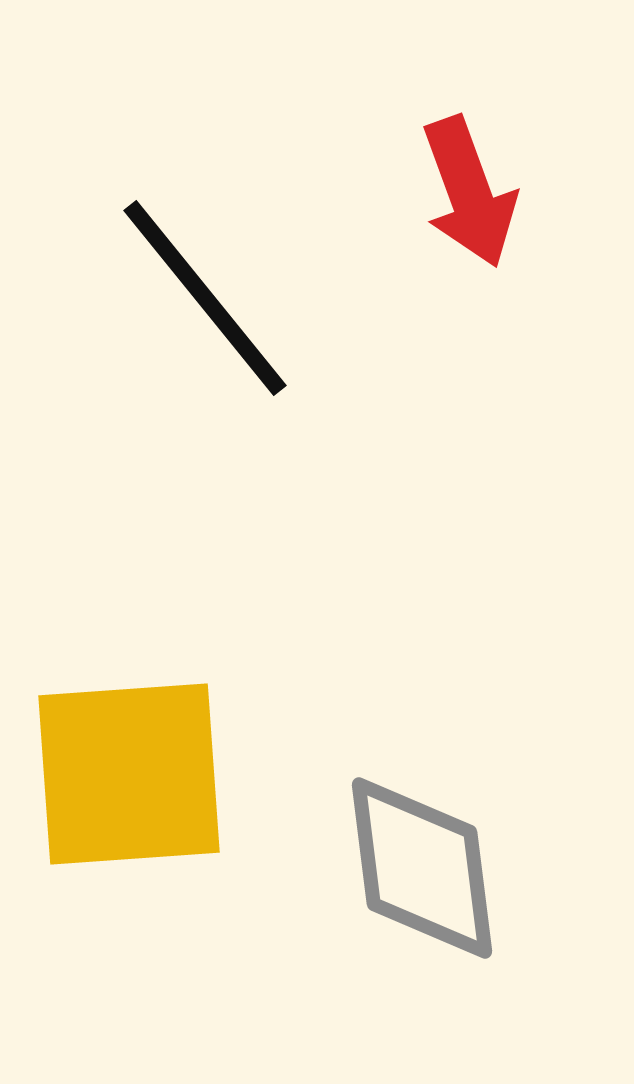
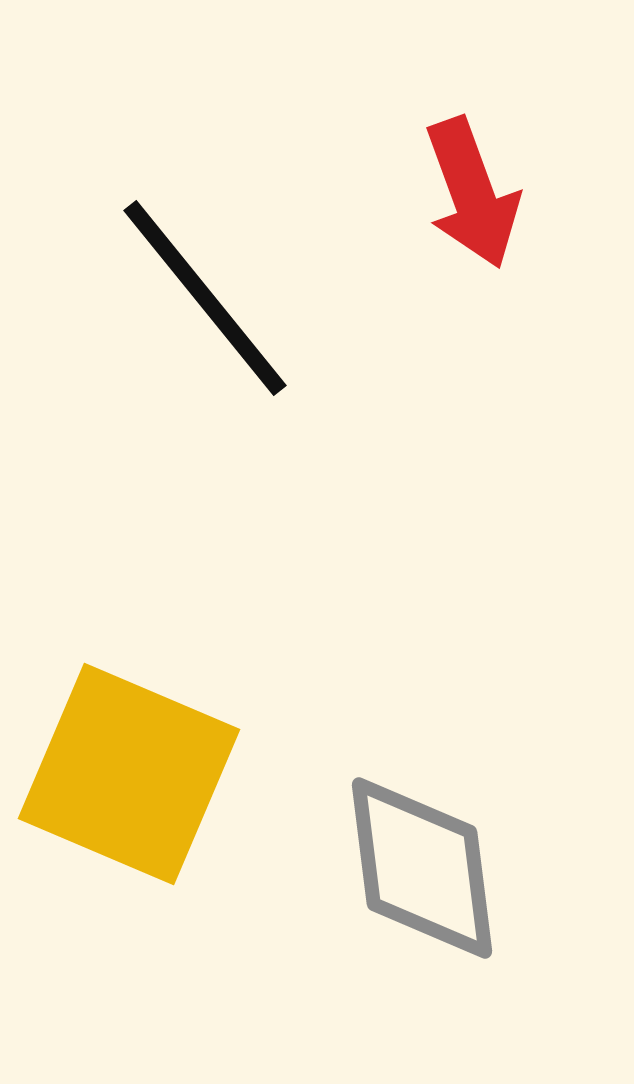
red arrow: moved 3 px right, 1 px down
yellow square: rotated 27 degrees clockwise
